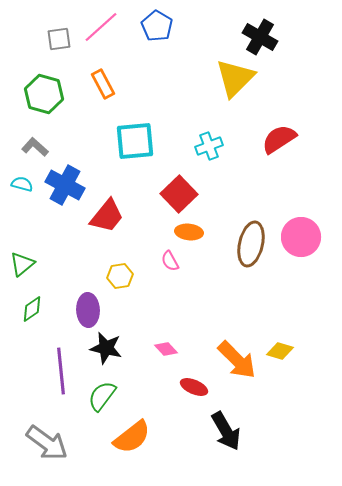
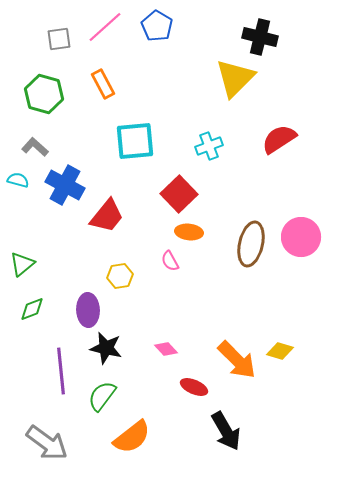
pink line: moved 4 px right
black cross: rotated 16 degrees counterclockwise
cyan semicircle: moved 4 px left, 4 px up
green diamond: rotated 12 degrees clockwise
